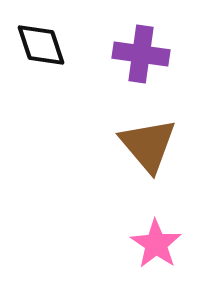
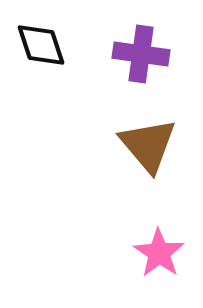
pink star: moved 3 px right, 9 px down
